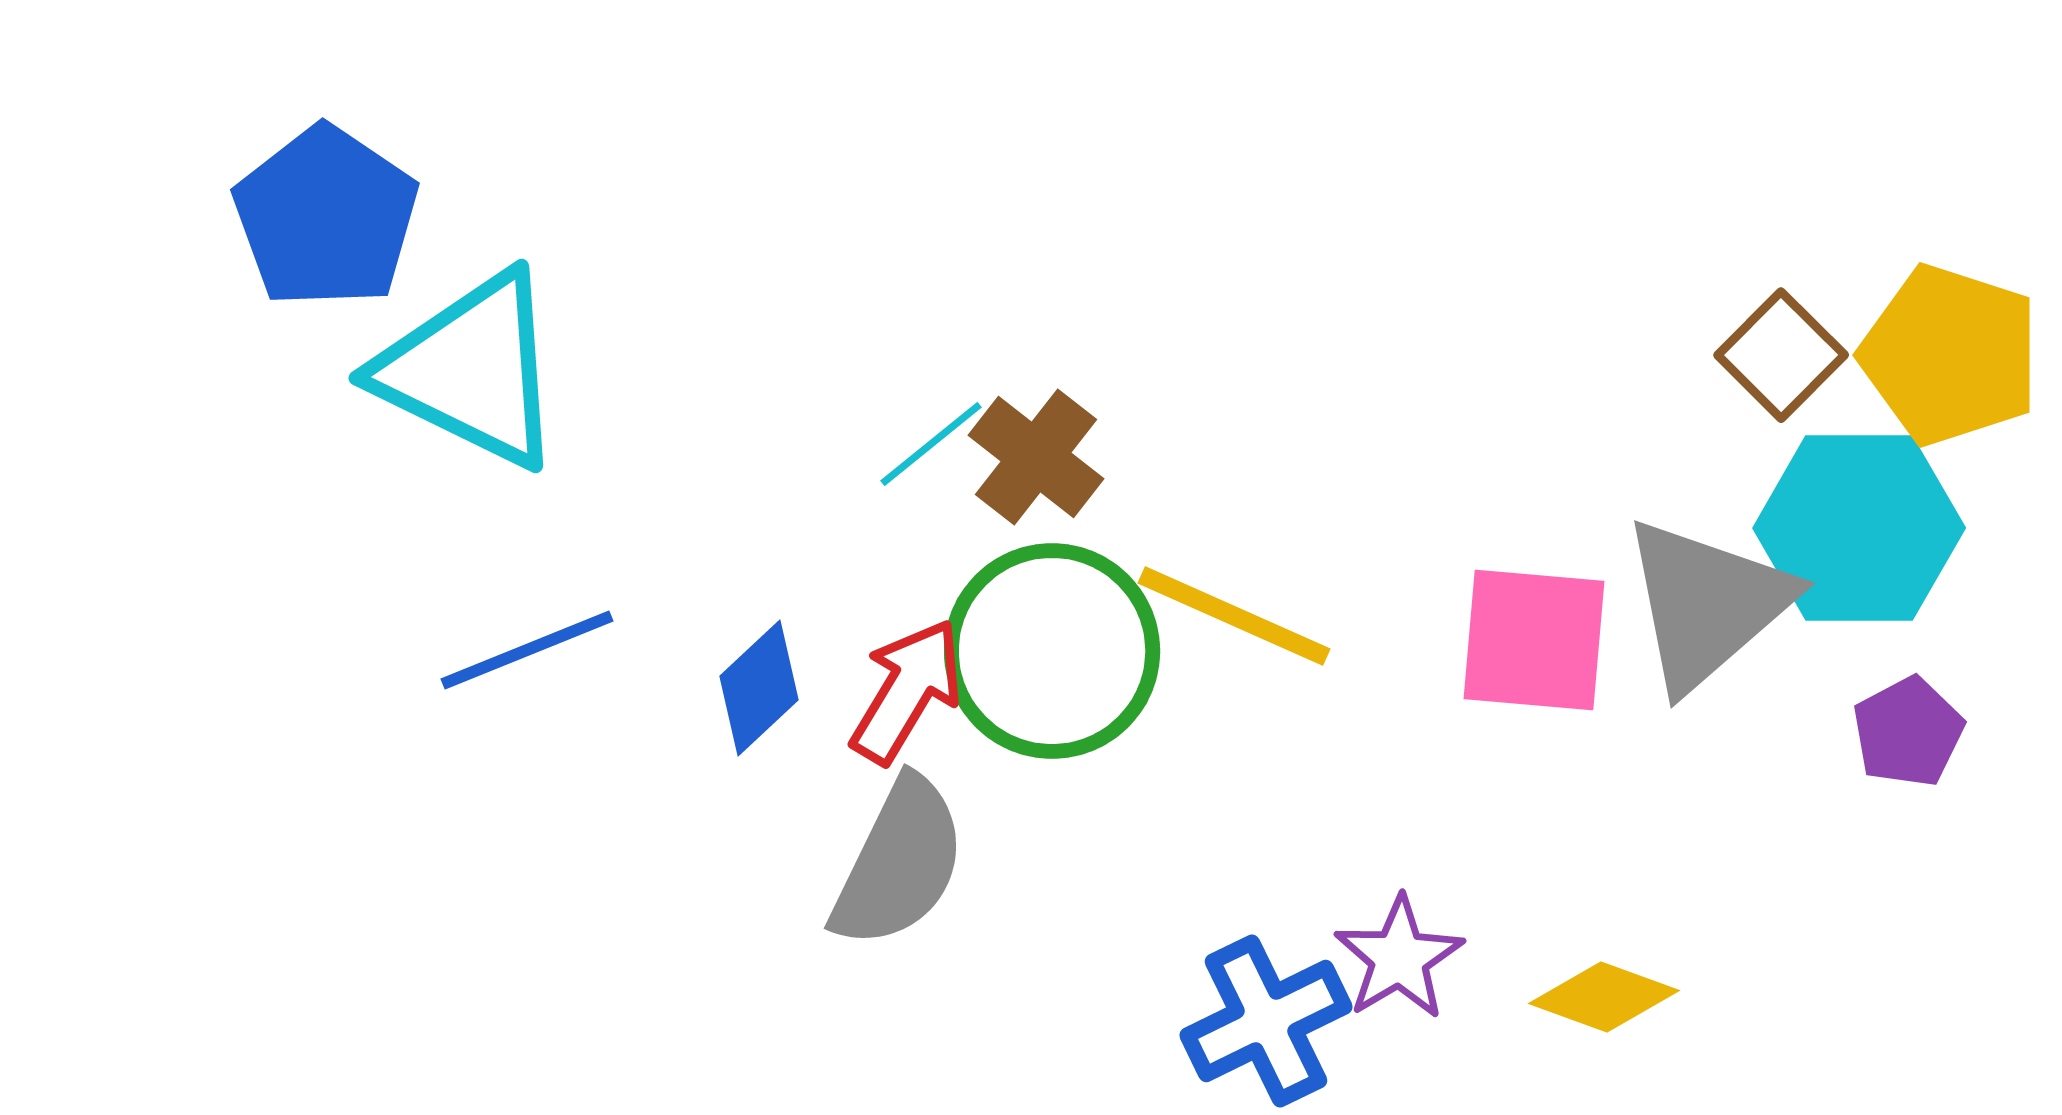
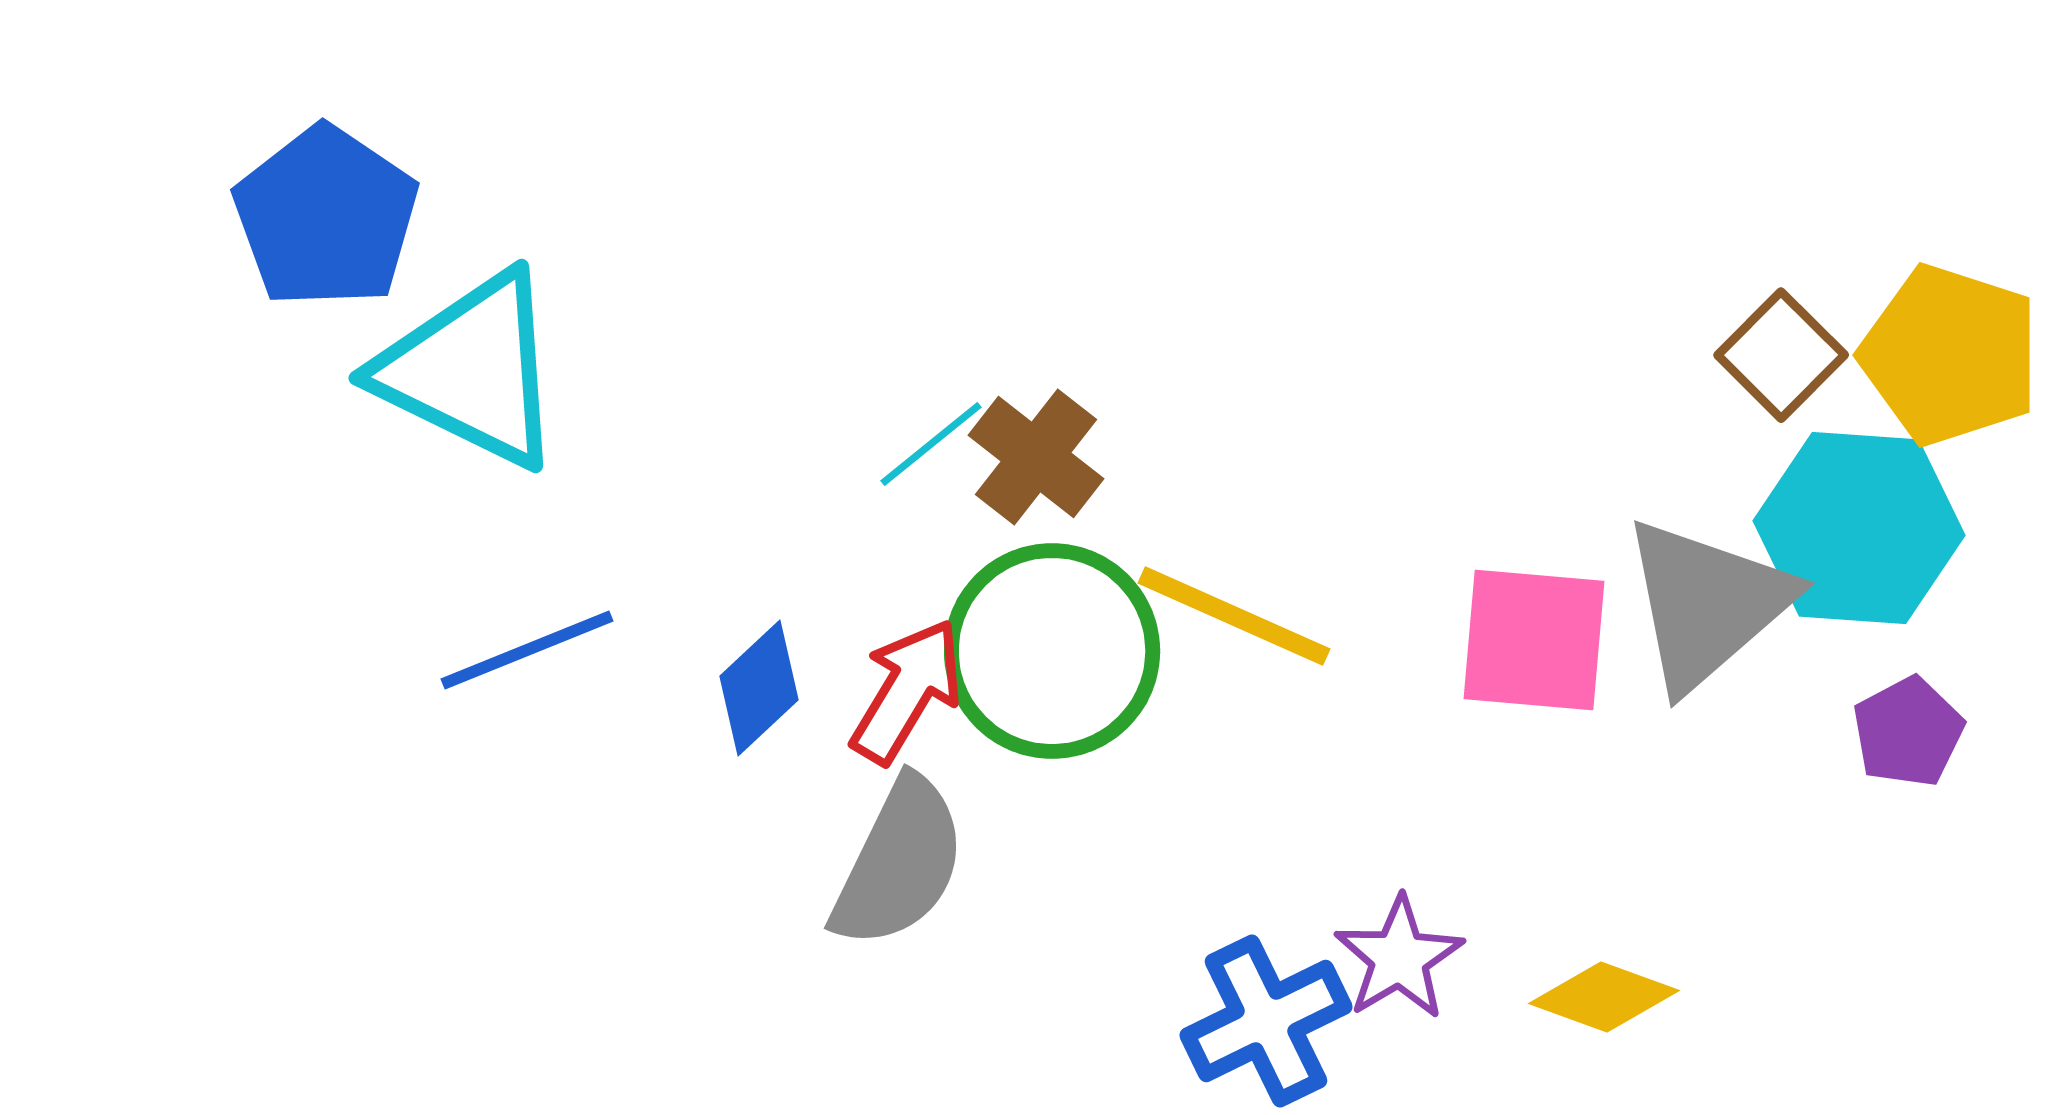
cyan hexagon: rotated 4 degrees clockwise
